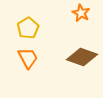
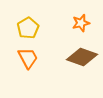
orange star: moved 10 px down; rotated 30 degrees clockwise
